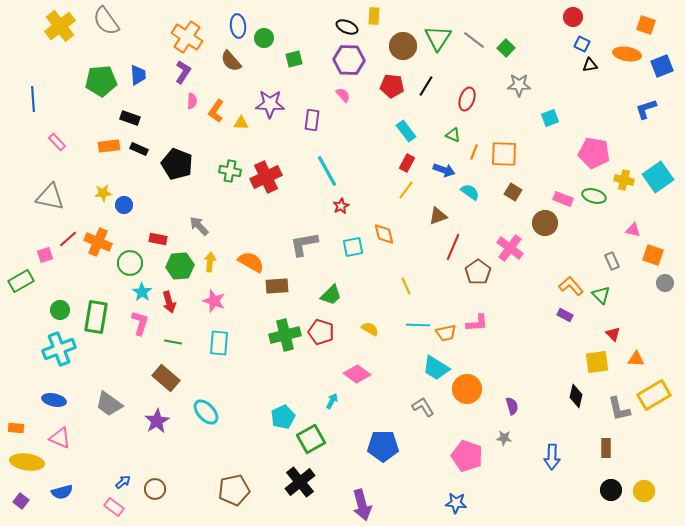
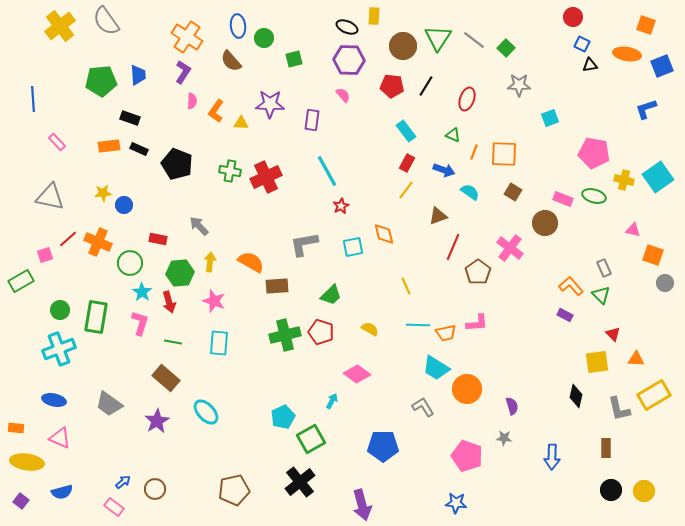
gray rectangle at (612, 261): moved 8 px left, 7 px down
green hexagon at (180, 266): moved 7 px down
